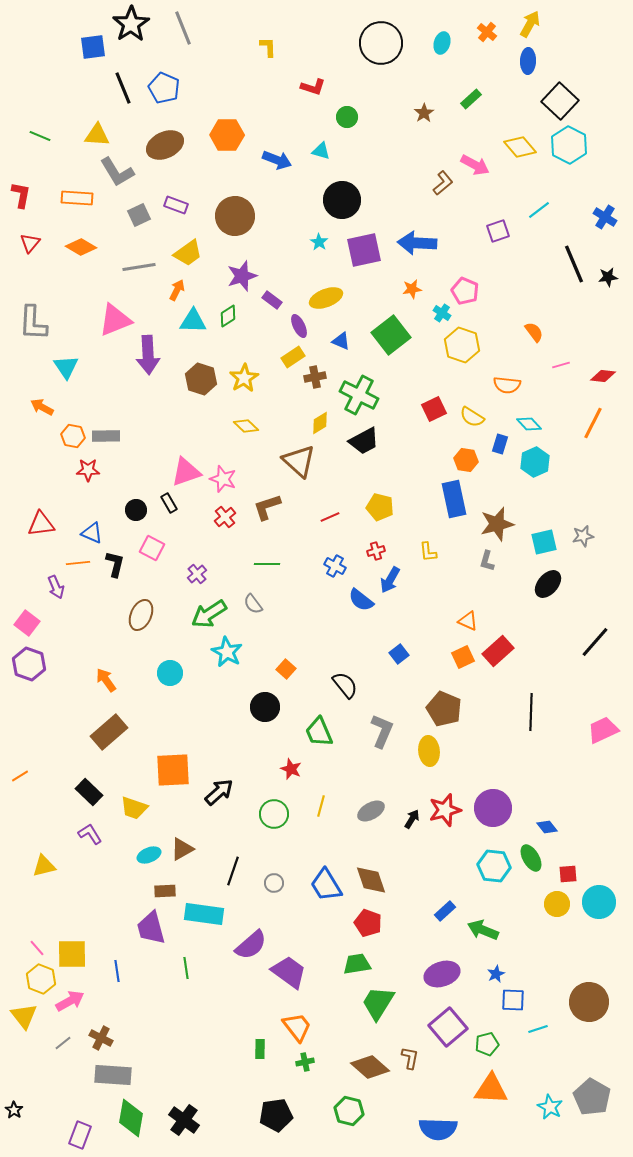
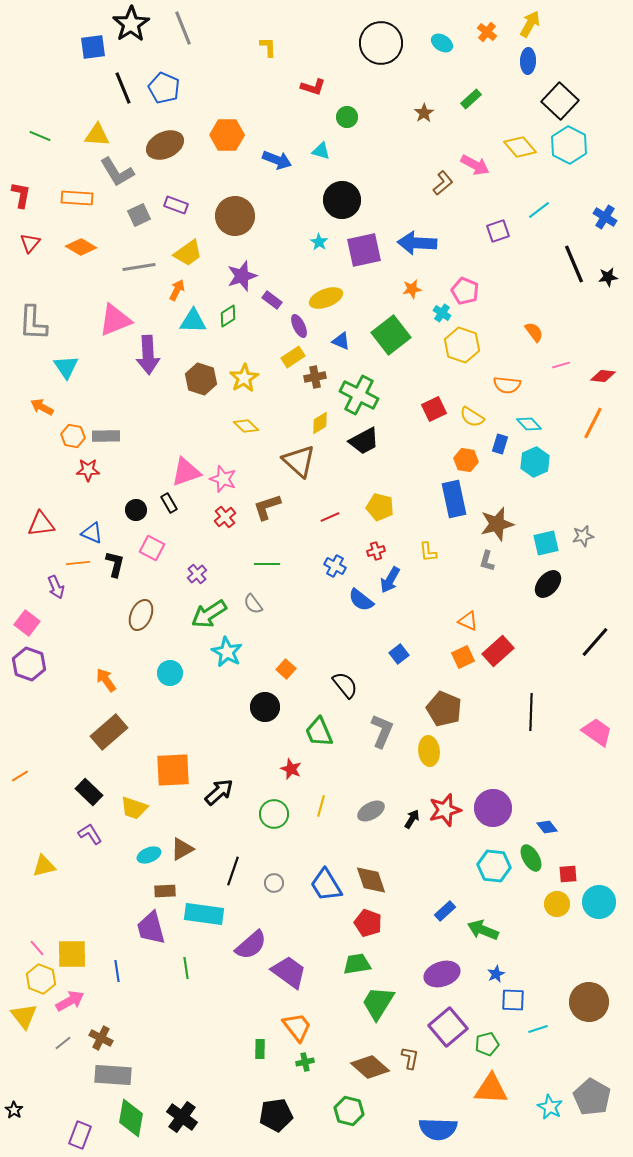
cyan ellipse at (442, 43): rotated 75 degrees counterclockwise
cyan square at (544, 542): moved 2 px right, 1 px down
pink trapezoid at (603, 730): moved 6 px left, 2 px down; rotated 60 degrees clockwise
black cross at (184, 1120): moved 2 px left, 3 px up
